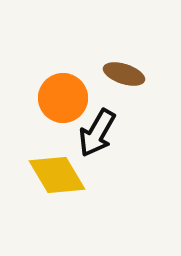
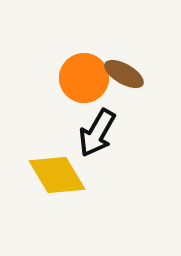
brown ellipse: rotated 12 degrees clockwise
orange circle: moved 21 px right, 20 px up
